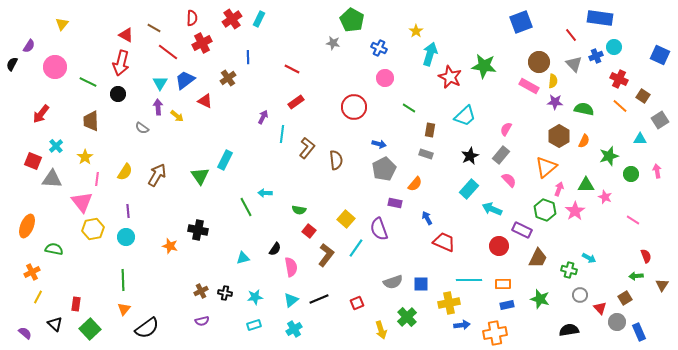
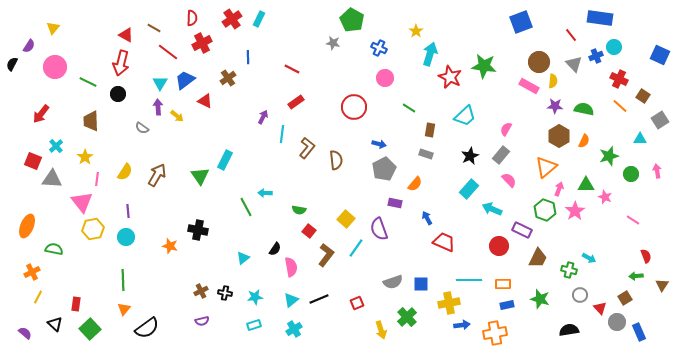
yellow triangle at (62, 24): moved 9 px left, 4 px down
purple star at (555, 102): moved 4 px down
cyan triangle at (243, 258): rotated 24 degrees counterclockwise
